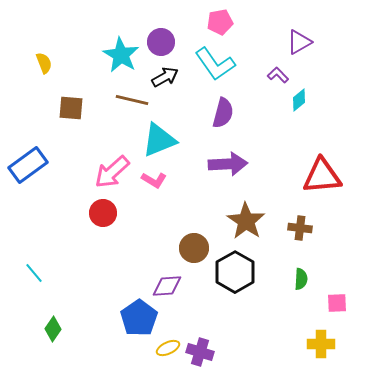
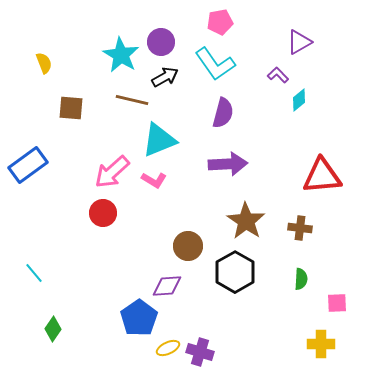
brown circle: moved 6 px left, 2 px up
